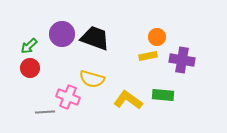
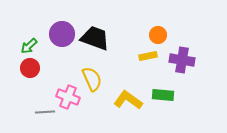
orange circle: moved 1 px right, 2 px up
yellow semicircle: rotated 130 degrees counterclockwise
